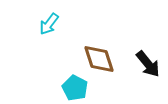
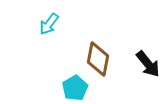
brown diamond: moved 1 px left; rotated 28 degrees clockwise
cyan pentagon: rotated 15 degrees clockwise
